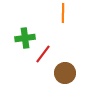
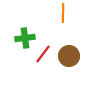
brown circle: moved 4 px right, 17 px up
